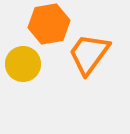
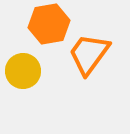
yellow circle: moved 7 px down
